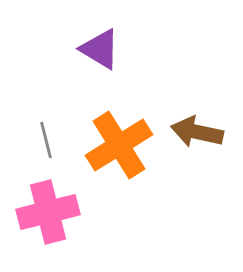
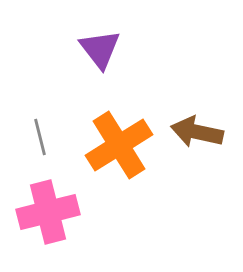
purple triangle: rotated 21 degrees clockwise
gray line: moved 6 px left, 3 px up
